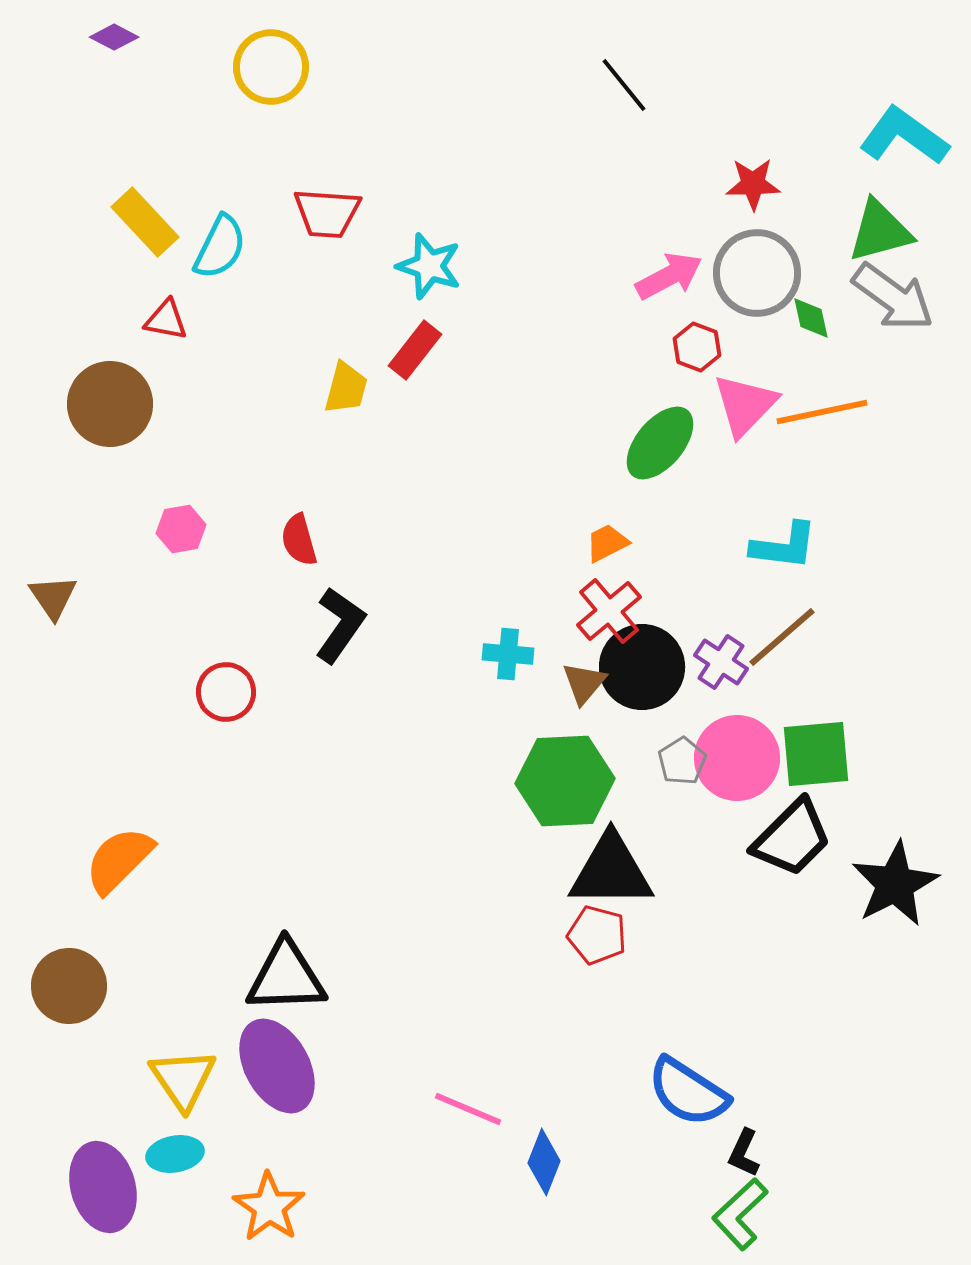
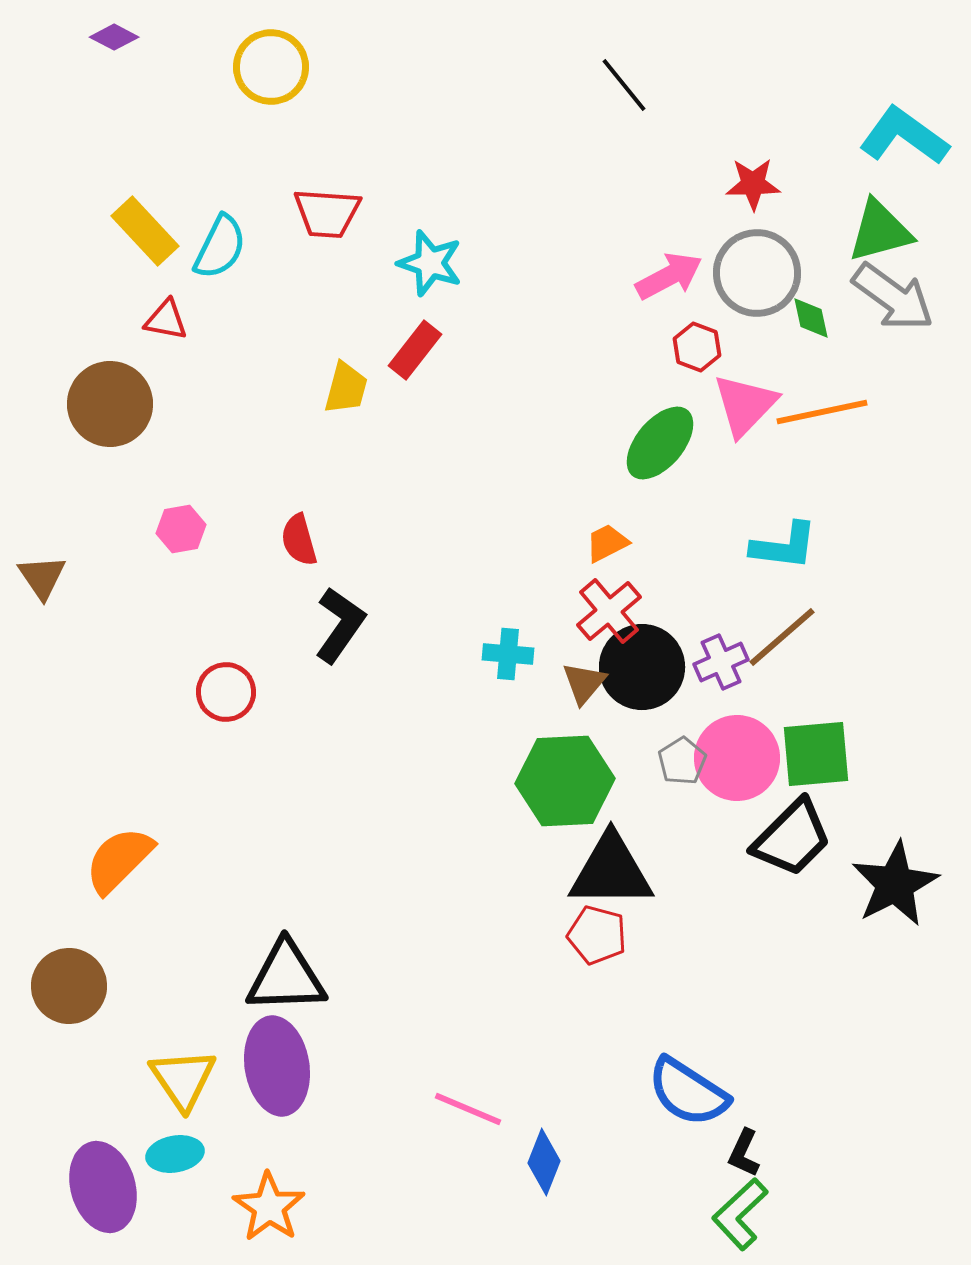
yellow rectangle at (145, 222): moved 9 px down
cyan star at (429, 266): moved 1 px right, 3 px up
brown triangle at (53, 597): moved 11 px left, 20 px up
purple cross at (721, 662): rotated 32 degrees clockwise
purple ellipse at (277, 1066): rotated 20 degrees clockwise
